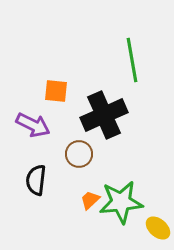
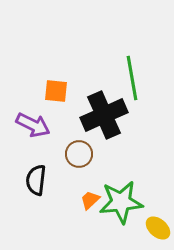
green line: moved 18 px down
